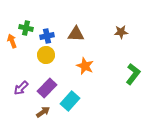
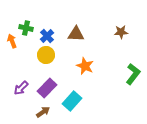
blue cross: rotated 32 degrees counterclockwise
cyan rectangle: moved 2 px right
